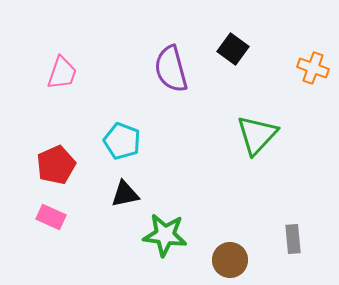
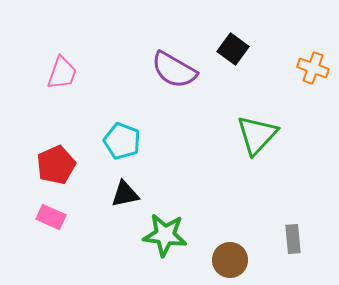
purple semicircle: moved 3 px right, 1 px down; rotated 45 degrees counterclockwise
